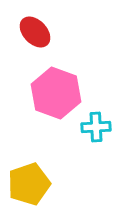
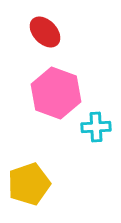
red ellipse: moved 10 px right
